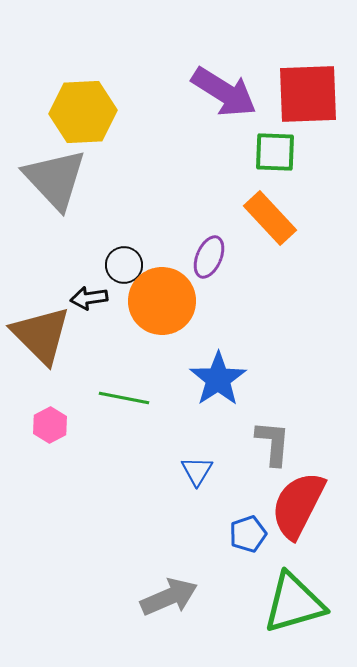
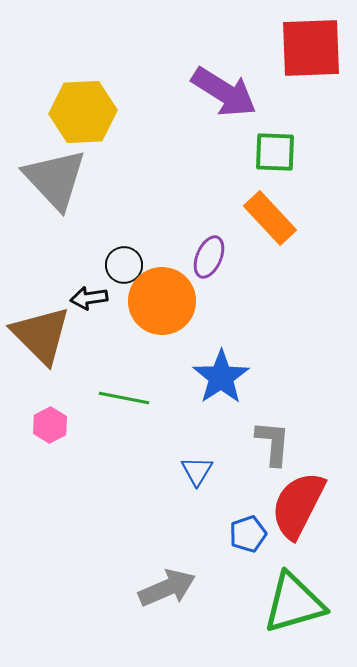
red square: moved 3 px right, 46 px up
blue star: moved 3 px right, 2 px up
gray arrow: moved 2 px left, 9 px up
